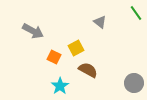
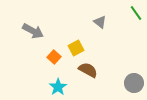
orange square: rotated 16 degrees clockwise
cyan star: moved 2 px left, 1 px down
